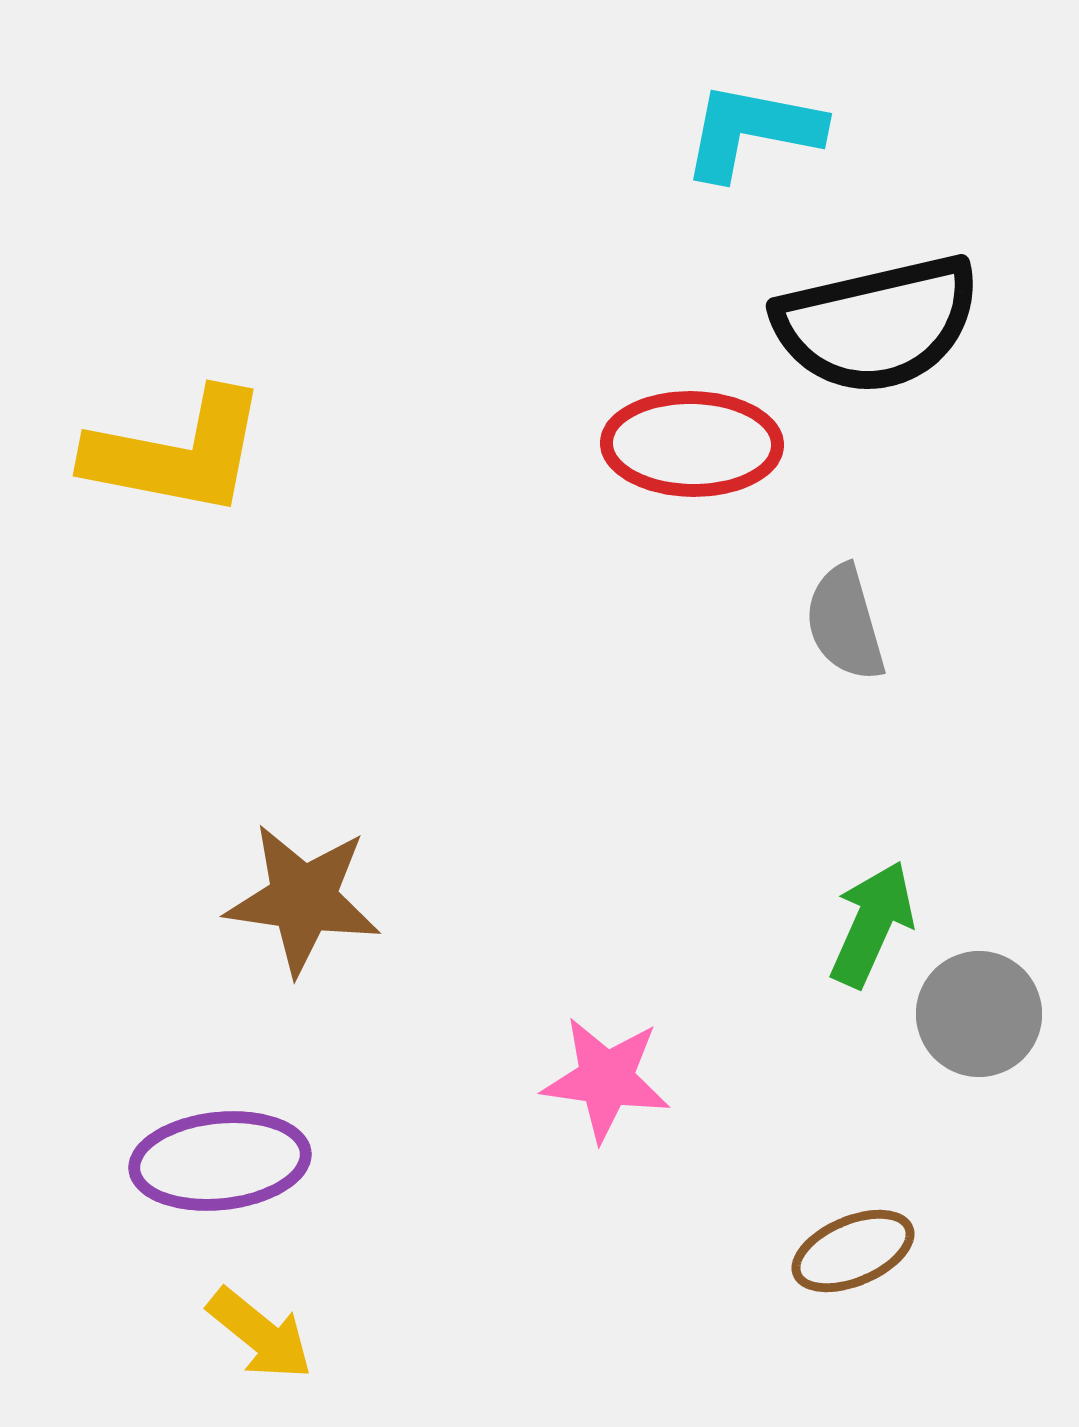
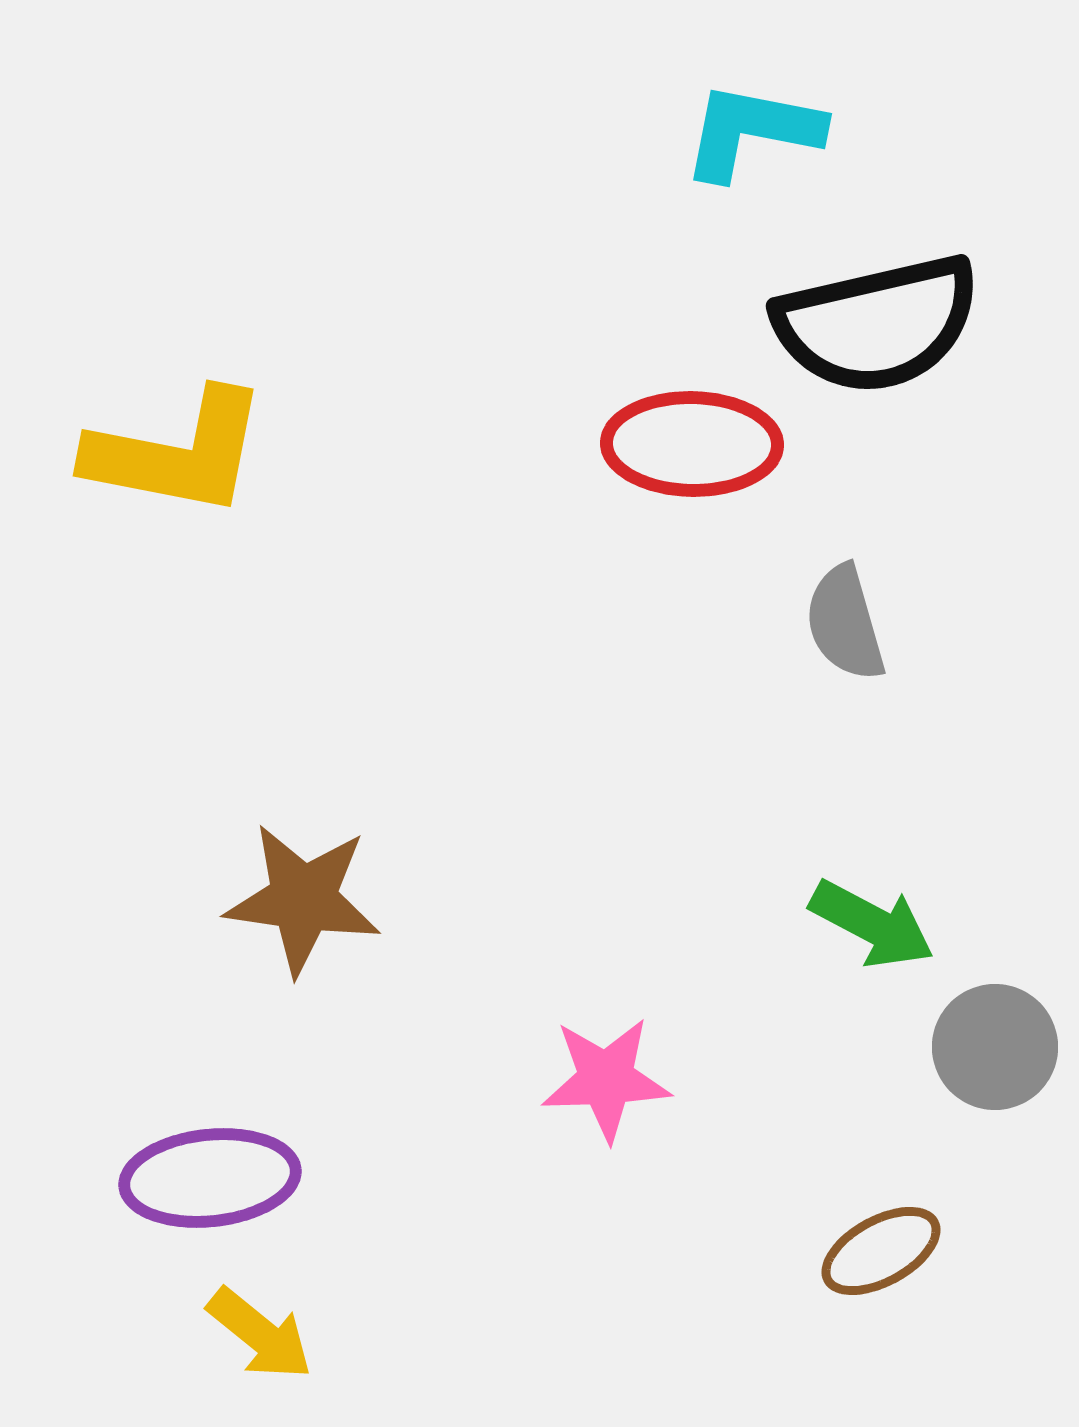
green arrow: rotated 94 degrees clockwise
gray circle: moved 16 px right, 33 px down
pink star: rotated 10 degrees counterclockwise
purple ellipse: moved 10 px left, 17 px down
brown ellipse: moved 28 px right; rotated 6 degrees counterclockwise
